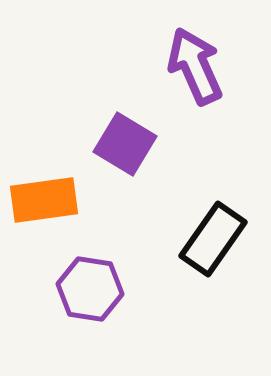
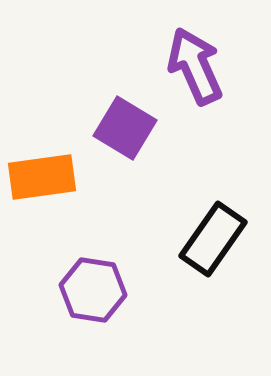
purple square: moved 16 px up
orange rectangle: moved 2 px left, 23 px up
purple hexagon: moved 3 px right, 1 px down
